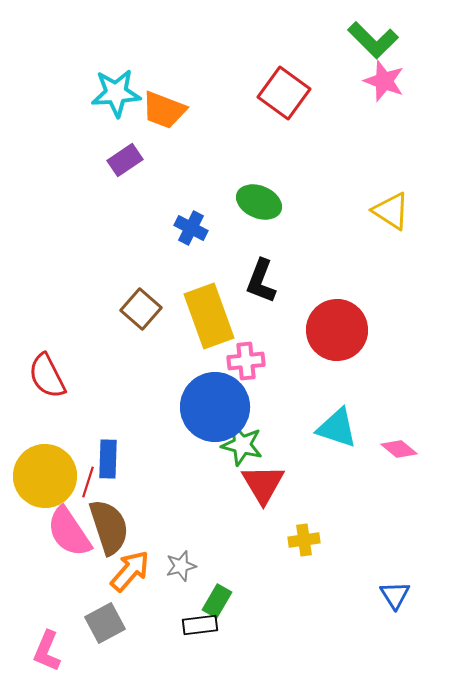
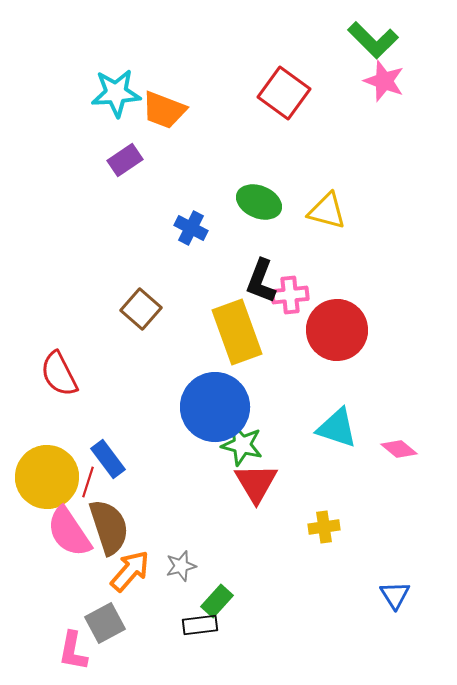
yellow triangle: moved 64 px left; rotated 18 degrees counterclockwise
yellow rectangle: moved 28 px right, 16 px down
pink cross: moved 44 px right, 66 px up
red semicircle: moved 12 px right, 2 px up
blue rectangle: rotated 39 degrees counterclockwise
yellow circle: moved 2 px right, 1 px down
red triangle: moved 7 px left, 1 px up
yellow cross: moved 20 px right, 13 px up
green rectangle: rotated 12 degrees clockwise
pink L-shape: moved 26 px right; rotated 12 degrees counterclockwise
